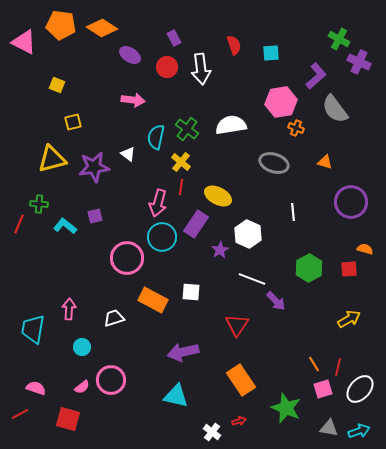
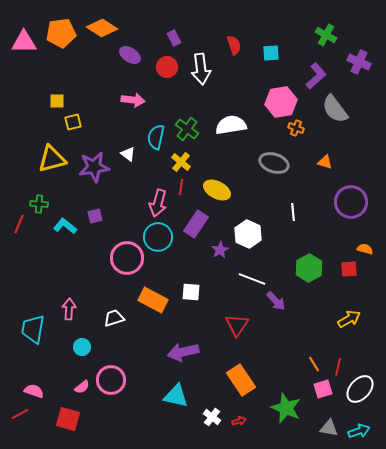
orange pentagon at (61, 25): moved 8 px down; rotated 16 degrees counterclockwise
green cross at (339, 39): moved 13 px left, 4 px up
pink triangle at (24, 42): rotated 28 degrees counterclockwise
yellow square at (57, 85): moved 16 px down; rotated 21 degrees counterclockwise
yellow ellipse at (218, 196): moved 1 px left, 6 px up
cyan circle at (162, 237): moved 4 px left
pink semicircle at (36, 388): moved 2 px left, 3 px down
white cross at (212, 432): moved 15 px up
